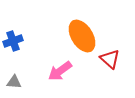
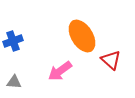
red triangle: moved 1 px right, 1 px down
